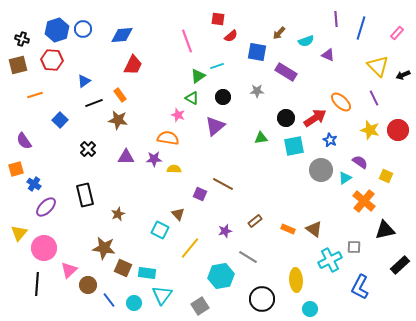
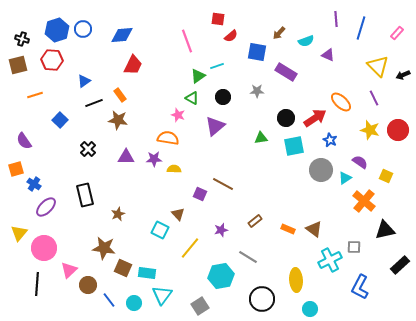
purple star at (225, 231): moved 4 px left, 1 px up
